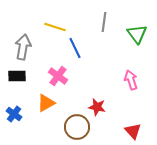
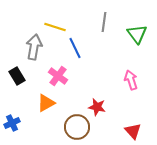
gray arrow: moved 11 px right
black rectangle: rotated 60 degrees clockwise
blue cross: moved 2 px left, 9 px down; rotated 28 degrees clockwise
